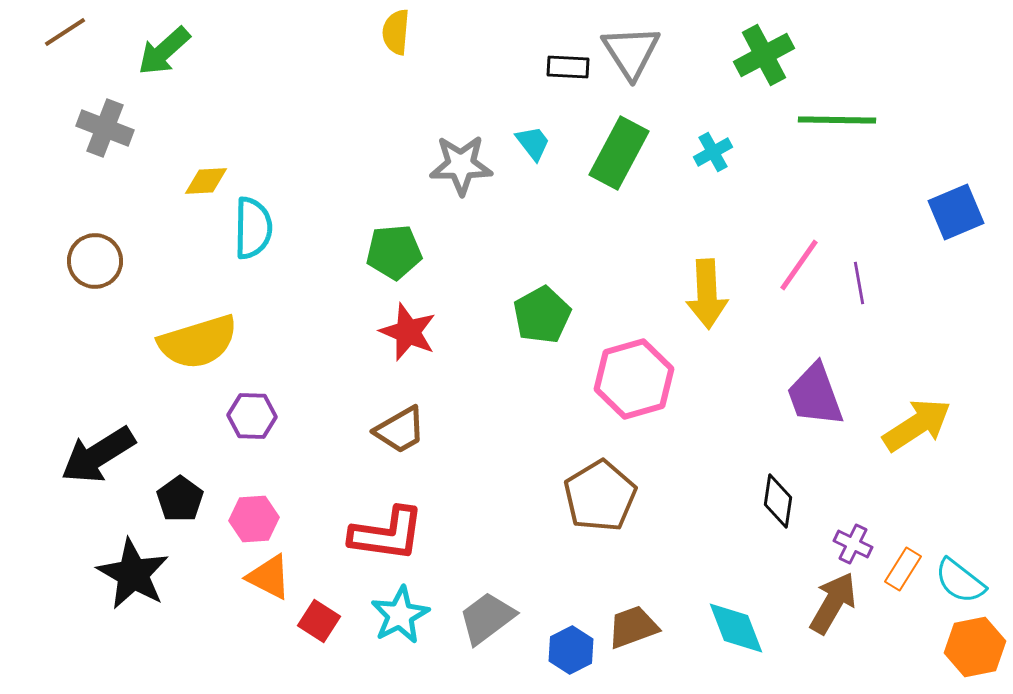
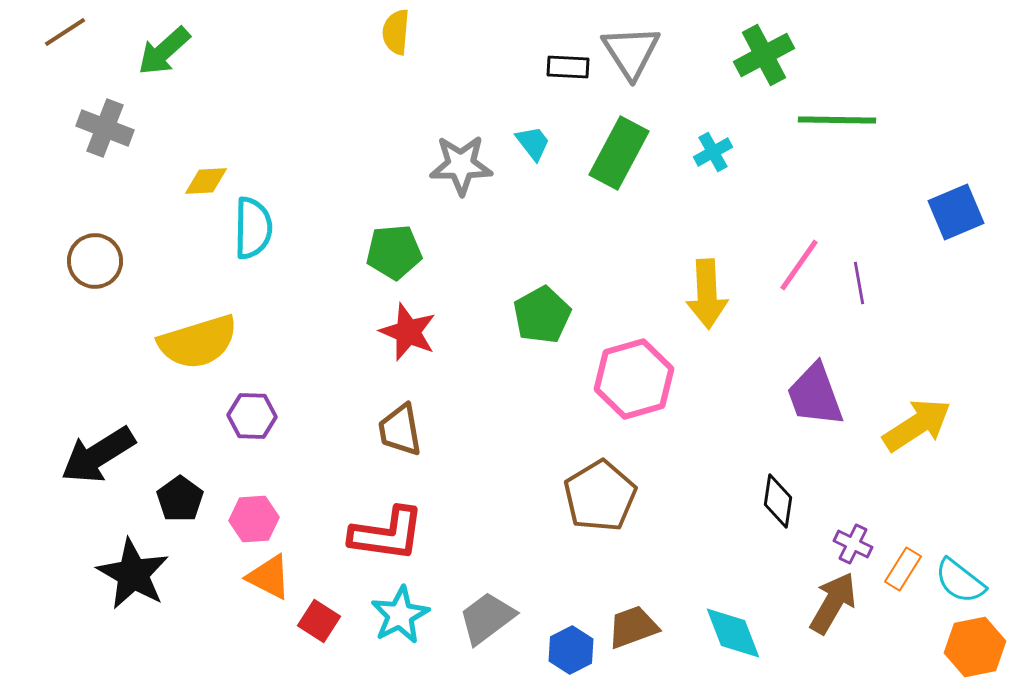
brown trapezoid at (400, 430): rotated 110 degrees clockwise
cyan diamond at (736, 628): moved 3 px left, 5 px down
